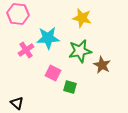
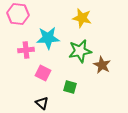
pink cross: rotated 28 degrees clockwise
pink square: moved 10 px left
black triangle: moved 25 px right
